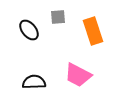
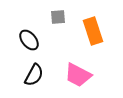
black ellipse: moved 10 px down
black semicircle: moved 7 px up; rotated 120 degrees clockwise
